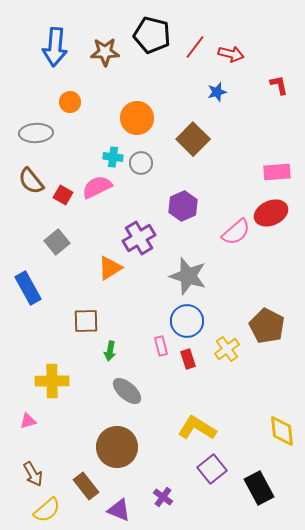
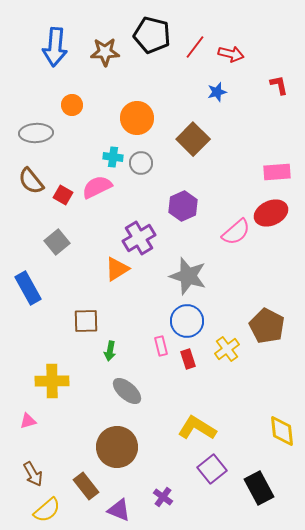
orange circle at (70, 102): moved 2 px right, 3 px down
orange triangle at (110, 268): moved 7 px right, 1 px down
